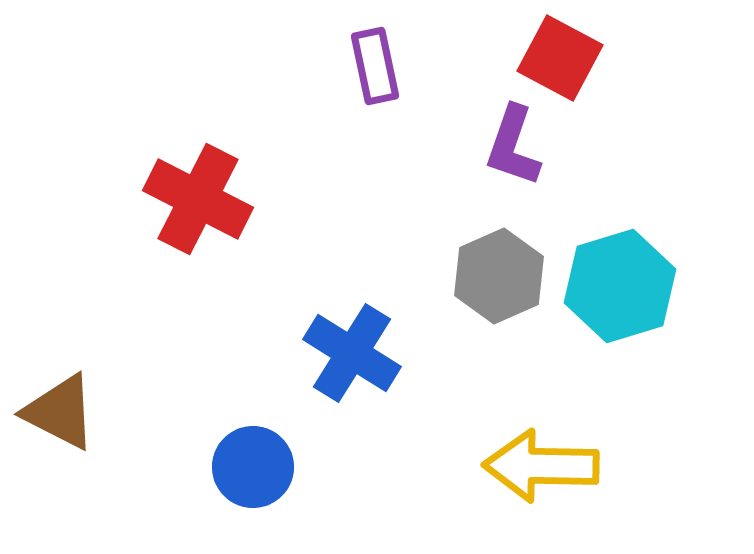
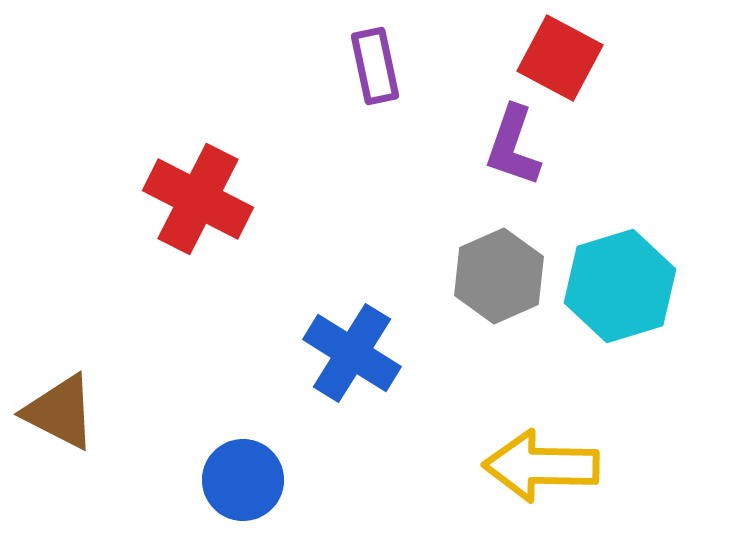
blue circle: moved 10 px left, 13 px down
